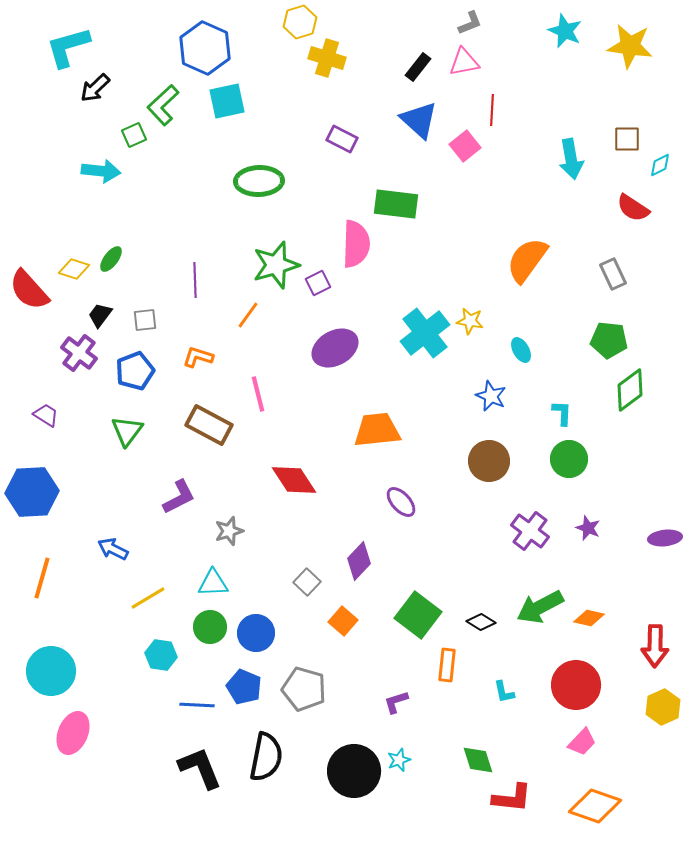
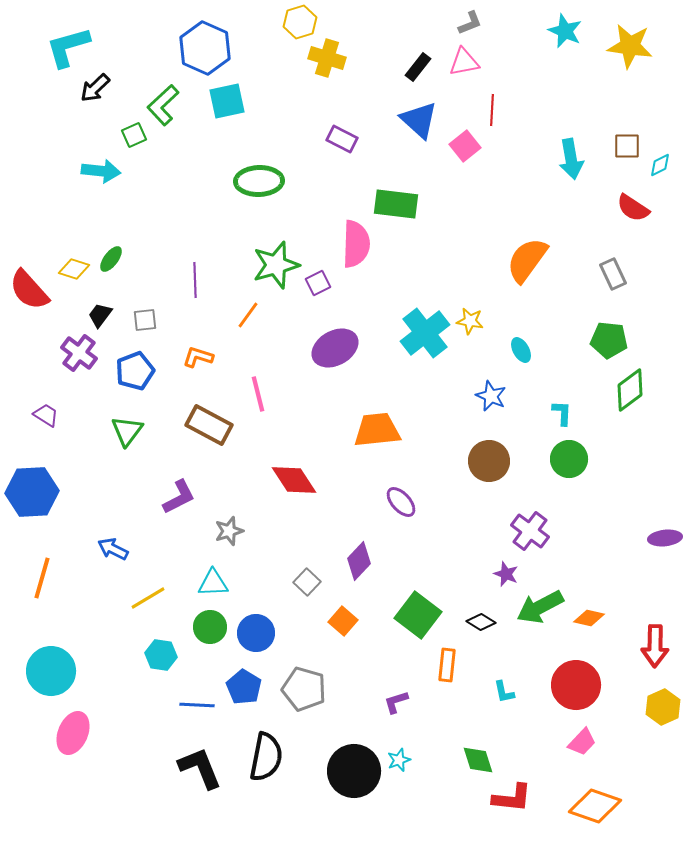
brown square at (627, 139): moved 7 px down
purple star at (588, 528): moved 82 px left, 46 px down
blue pentagon at (244, 687): rotated 8 degrees clockwise
